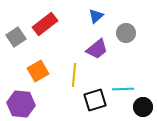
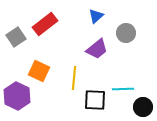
orange square: moved 1 px right; rotated 35 degrees counterclockwise
yellow line: moved 3 px down
black square: rotated 20 degrees clockwise
purple hexagon: moved 4 px left, 8 px up; rotated 20 degrees clockwise
